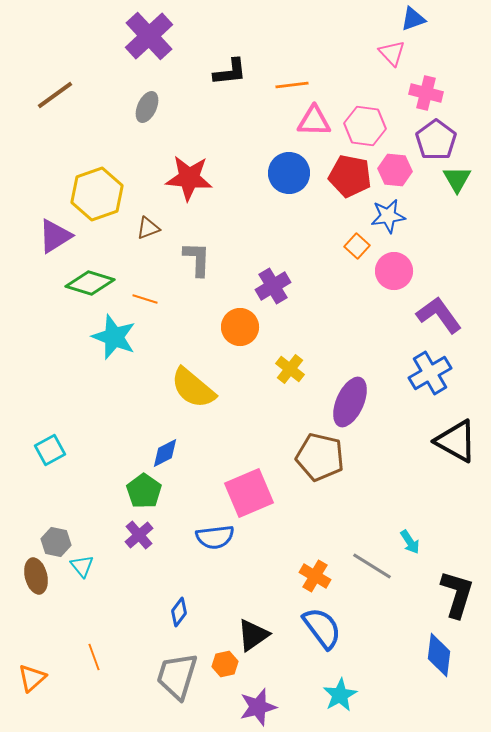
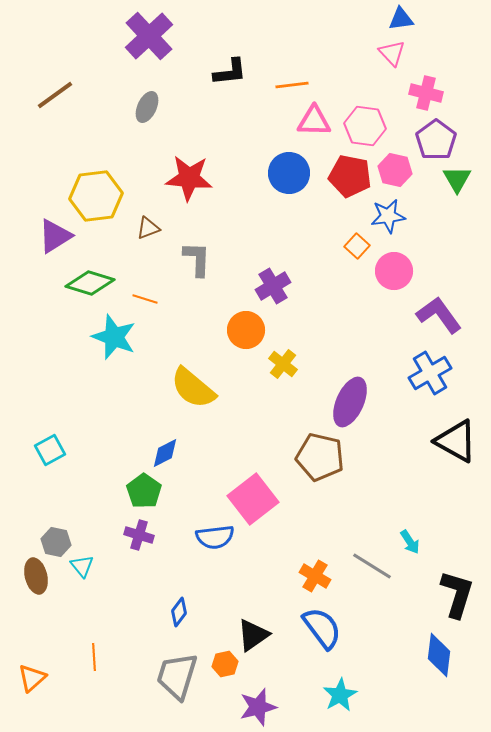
blue triangle at (413, 19): moved 12 px left; rotated 12 degrees clockwise
pink hexagon at (395, 170): rotated 8 degrees clockwise
yellow hexagon at (97, 194): moved 1 px left, 2 px down; rotated 12 degrees clockwise
orange circle at (240, 327): moved 6 px right, 3 px down
yellow cross at (290, 369): moved 7 px left, 5 px up
pink square at (249, 493): moved 4 px right, 6 px down; rotated 15 degrees counterclockwise
purple cross at (139, 535): rotated 32 degrees counterclockwise
orange line at (94, 657): rotated 16 degrees clockwise
